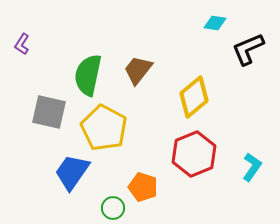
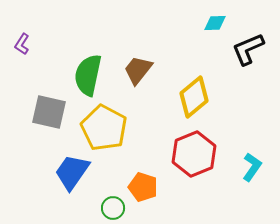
cyan diamond: rotated 10 degrees counterclockwise
